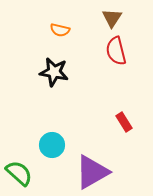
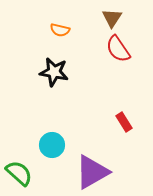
red semicircle: moved 2 px right, 2 px up; rotated 20 degrees counterclockwise
